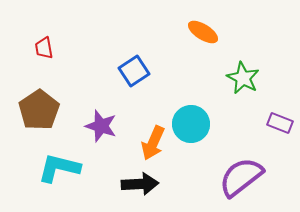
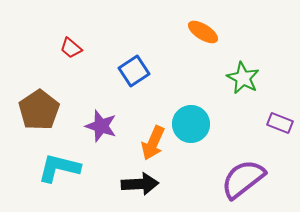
red trapezoid: moved 27 px right; rotated 40 degrees counterclockwise
purple semicircle: moved 2 px right, 2 px down
